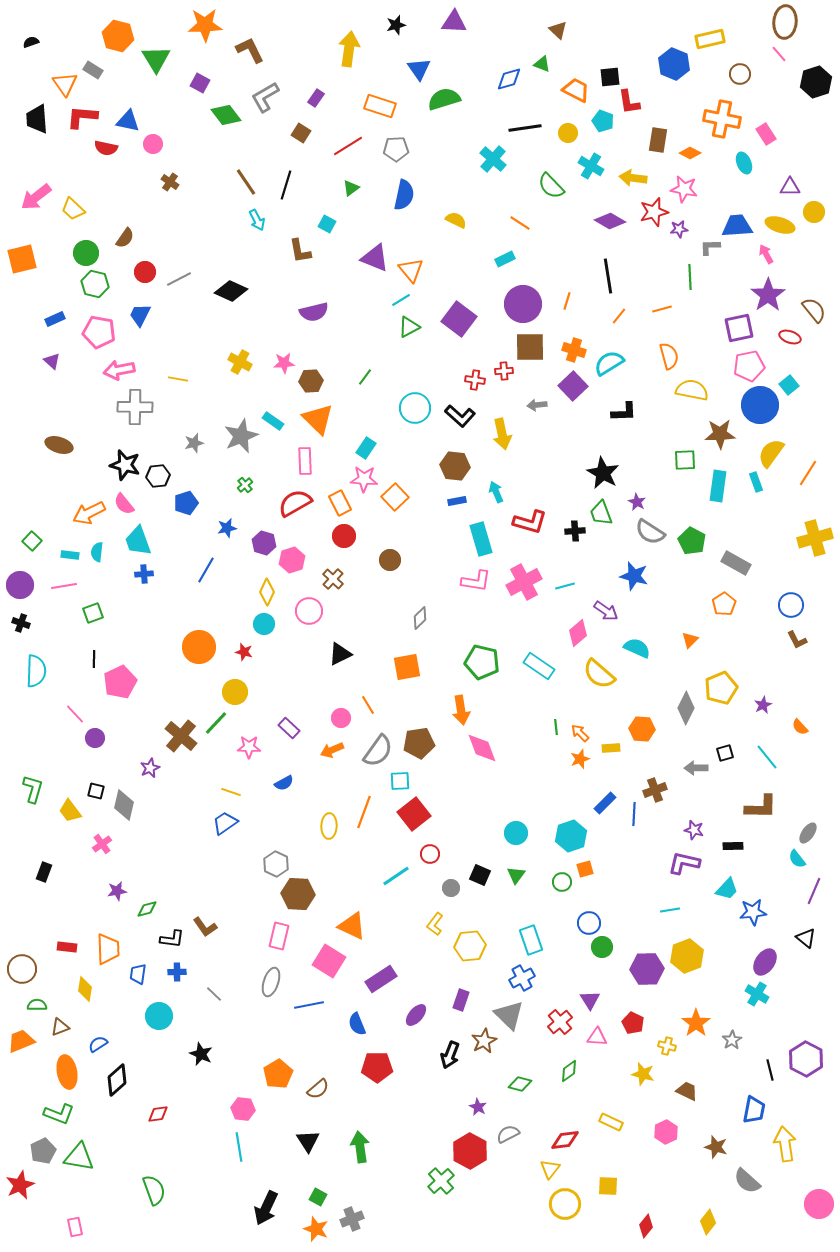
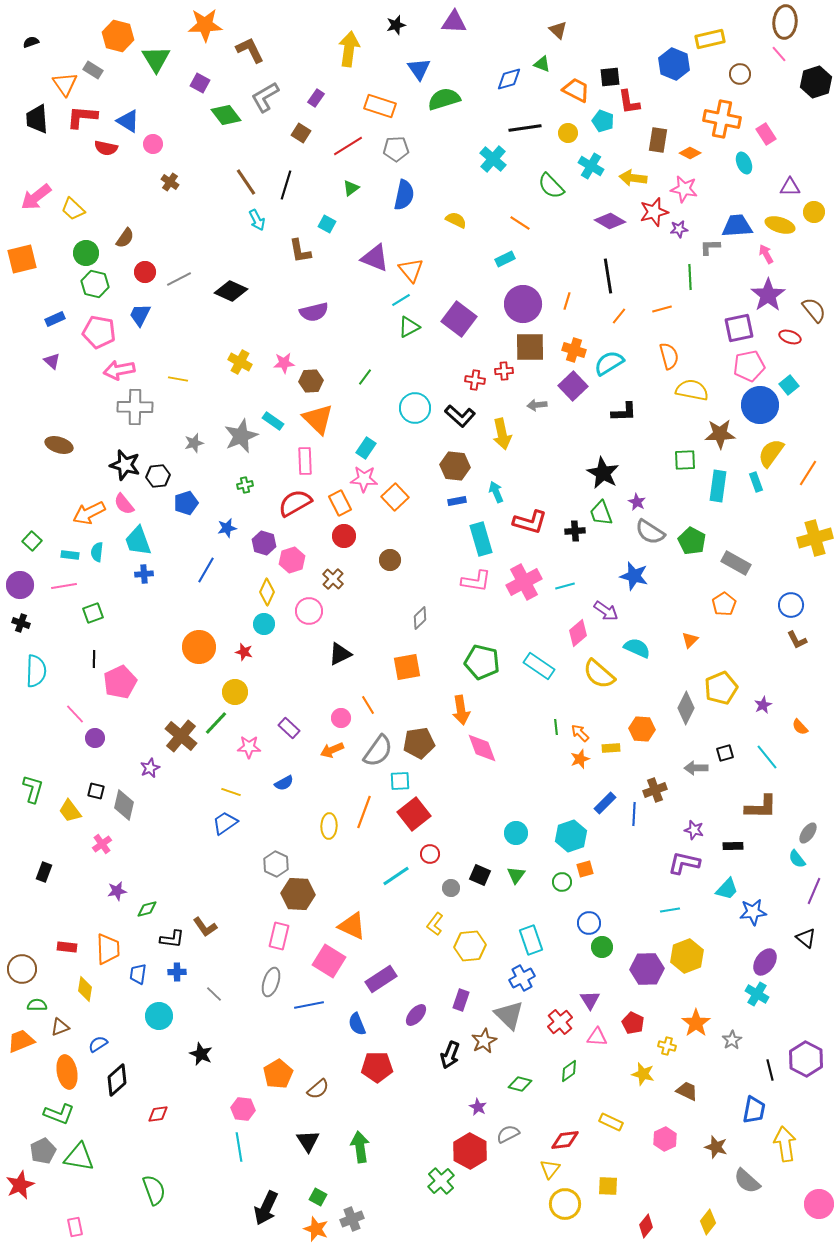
blue triangle at (128, 121): rotated 20 degrees clockwise
green cross at (245, 485): rotated 28 degrees clockwise
pink hexagon at (666, 1132): moved 1 px left, 7 px down
